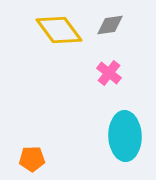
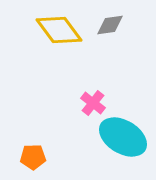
pink cross: moved 16 px left, 30 px down
cyan ellipse: moved 2 px left, 1 px down; rotated 57 degrees counterclockwise
orange pentagon: moved 1 px right, 2 px up
